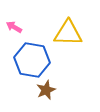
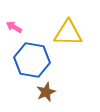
brown star: moved 2 px down
